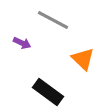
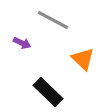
black rectangle: rotated 8 degrees clockwise
